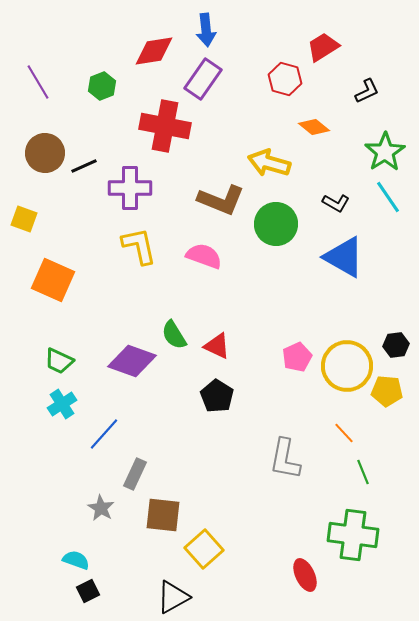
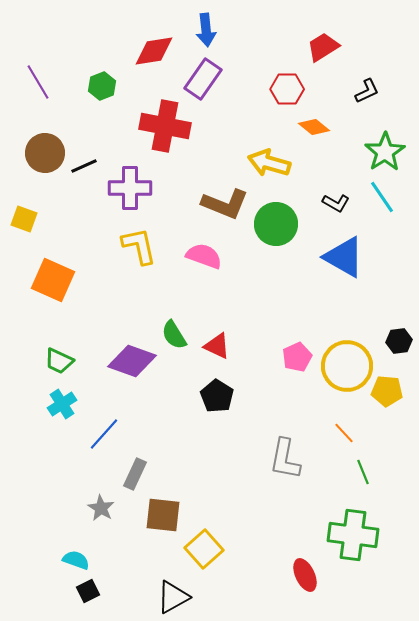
red hexagon at (285, 79): moved 2 px right, 10 px down; rotated 16 degrees counterclockwise
cyan line at (388, 197): moved 6 px left
brown L-shape at (221, 200): moved 4 px right, 4 px down
black hexagon at (396, 345): moved 3 px right, 4 px up
